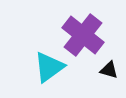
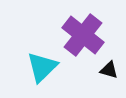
cyan triangle: moved 7 px left; rotated 8 degrees counterclockwise
